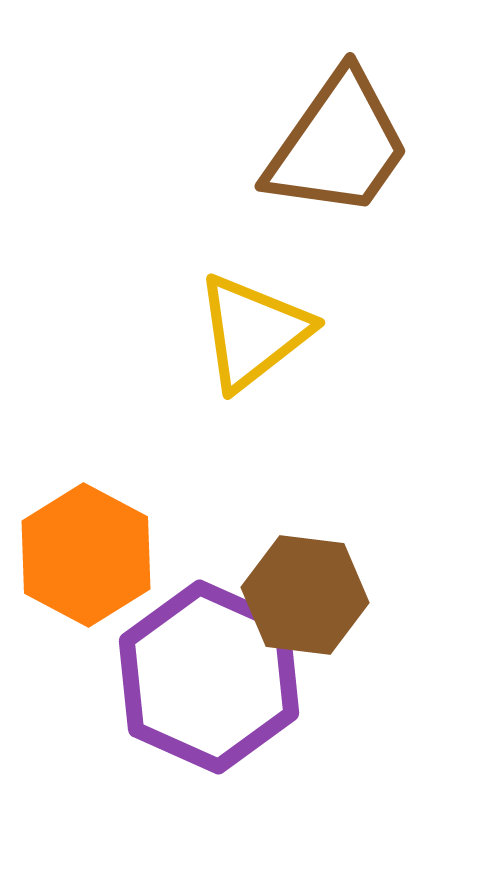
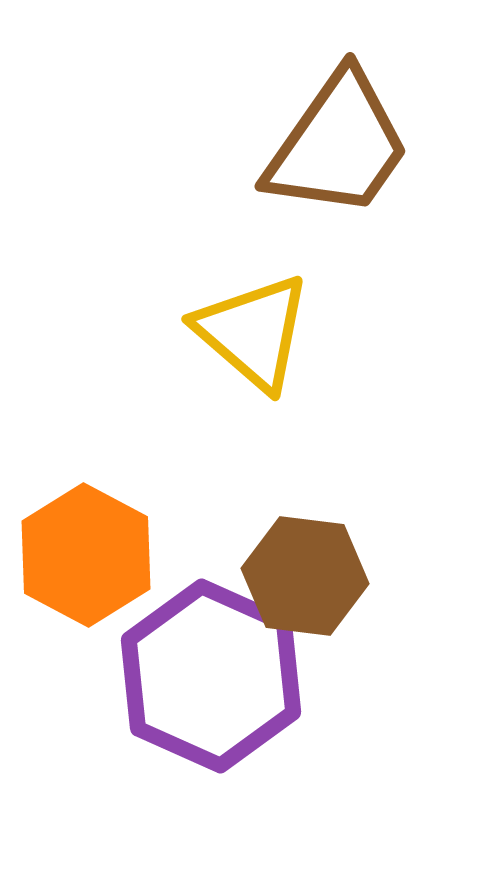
yellow triangle: rotated 41 degrees counterclockwise
brown hexagon: moved 19 px up
purple hexagon: moved 2 px right, 1 px up
